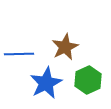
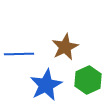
blue star: moved 2 px down
